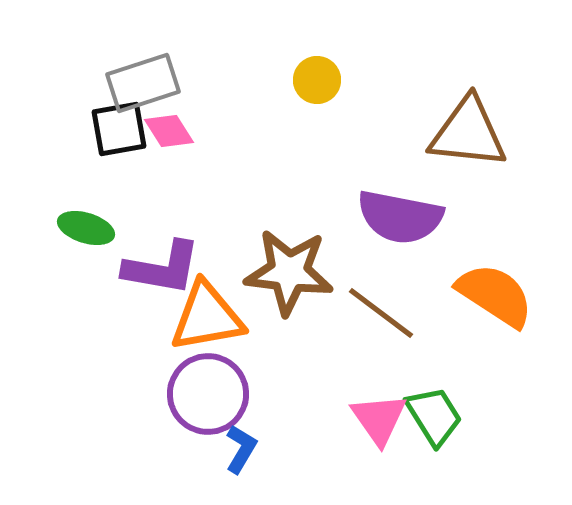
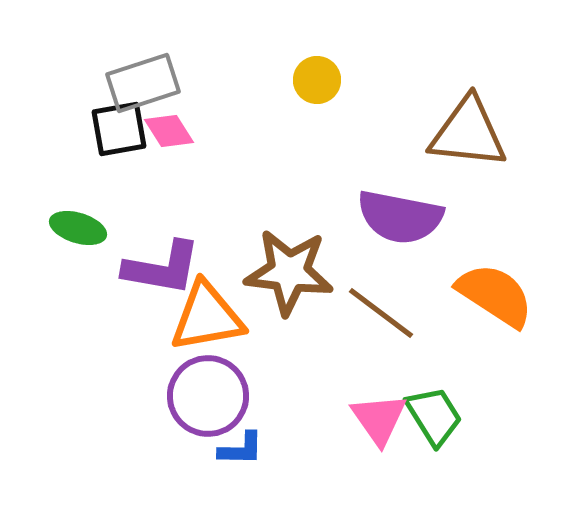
green ellipse: moved 8 px left
purple circle: moved 2 px down
blue L-shape: rotated 60 degrees clockwise
